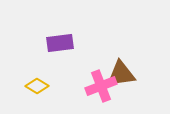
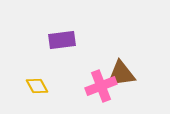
purple rectangle: moved 2 px right, 3 px up
yellow diamond: rotated 30 degrees clockwise
